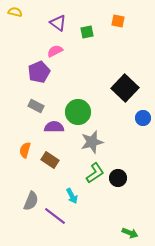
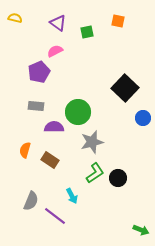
yellow semicircle: moved 6 px down
gray rectangle: rotated 21 degrees counterclockwise
green arrow: moved 11 px right, 3 px up
